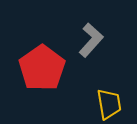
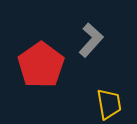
red pentagon: moved 1 px left, 3 px up
